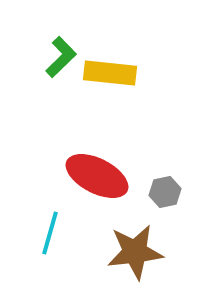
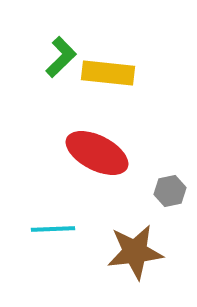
yellow rectangle: moved 2 px left
red ellipse: moved 23 px up
gray hexagon: moved 5 px right, 1 px up
cyan line: moved 3 px right, 4 px up; rotated 72 degrees clockwise
